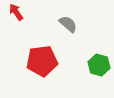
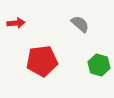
red arrow: moved 11 px down; rotated 120 degrees clockwise
gray semicircle: moved 12 px right
